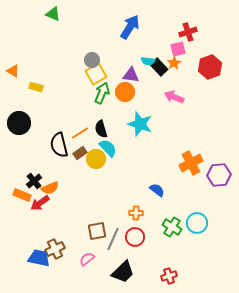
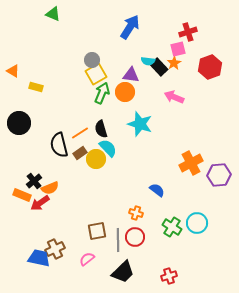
orange cross at (136, 213): rotated 16 degrees clockwise
gray line at (113, 239): moved 5 px right, 1 px down; rotated 25 degrees counterclockwise
